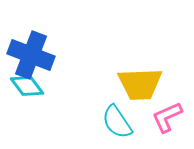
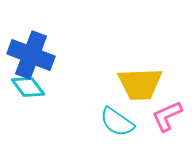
cyan diamond: moved 1 px right, 1 px down
pink L-shape: moved 1 px up
cyan semicircle: rotated 21 degrees counterclockwise
